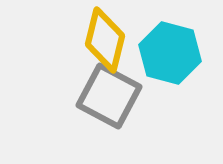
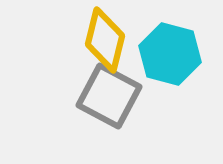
cyan hexagon: moved 1 px down
